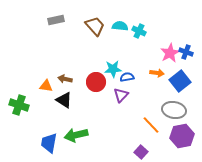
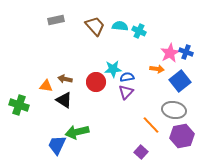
orange arrow: moved 4 px up
purple triangle: moved 5 px right, 3 px up
green arrow: moved 1 px right, 3 px up
blue trapezoid: moved 8 px right, 2 px down; rotated 15 degrees clockwise
